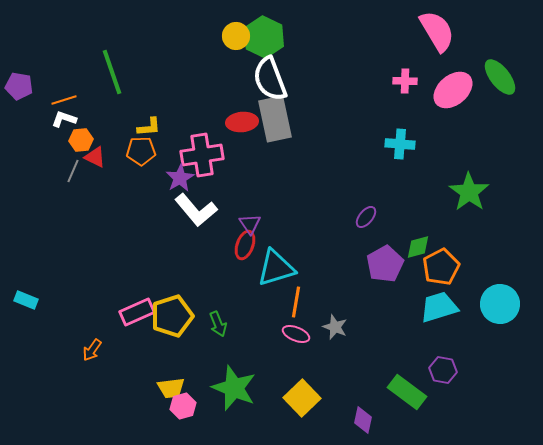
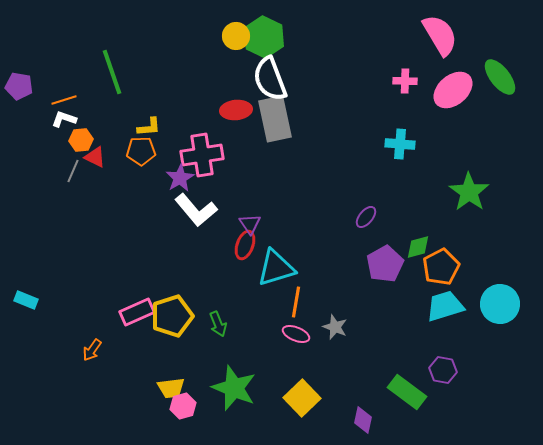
pink semicircle at (437, 31): moved 3 px right, 4 px down
red ellipse at (242, 122): moved 6 px left, 12 px up
cyan trapezoid at (439, 307): moved 6 px right, 1 px up
